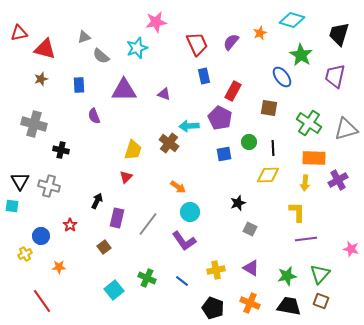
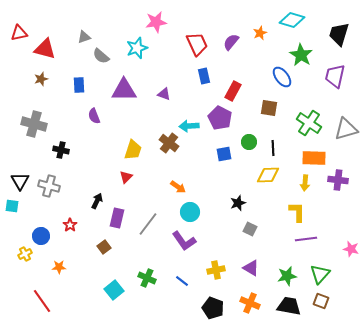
purple cross at (338, 180): rotated 36 degrees clockwise
